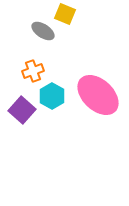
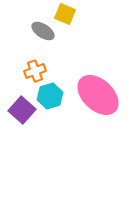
orange cross: moved 2 px right
cyan hexagon: moved 2 px left; rotated 15 degrees clockwise
